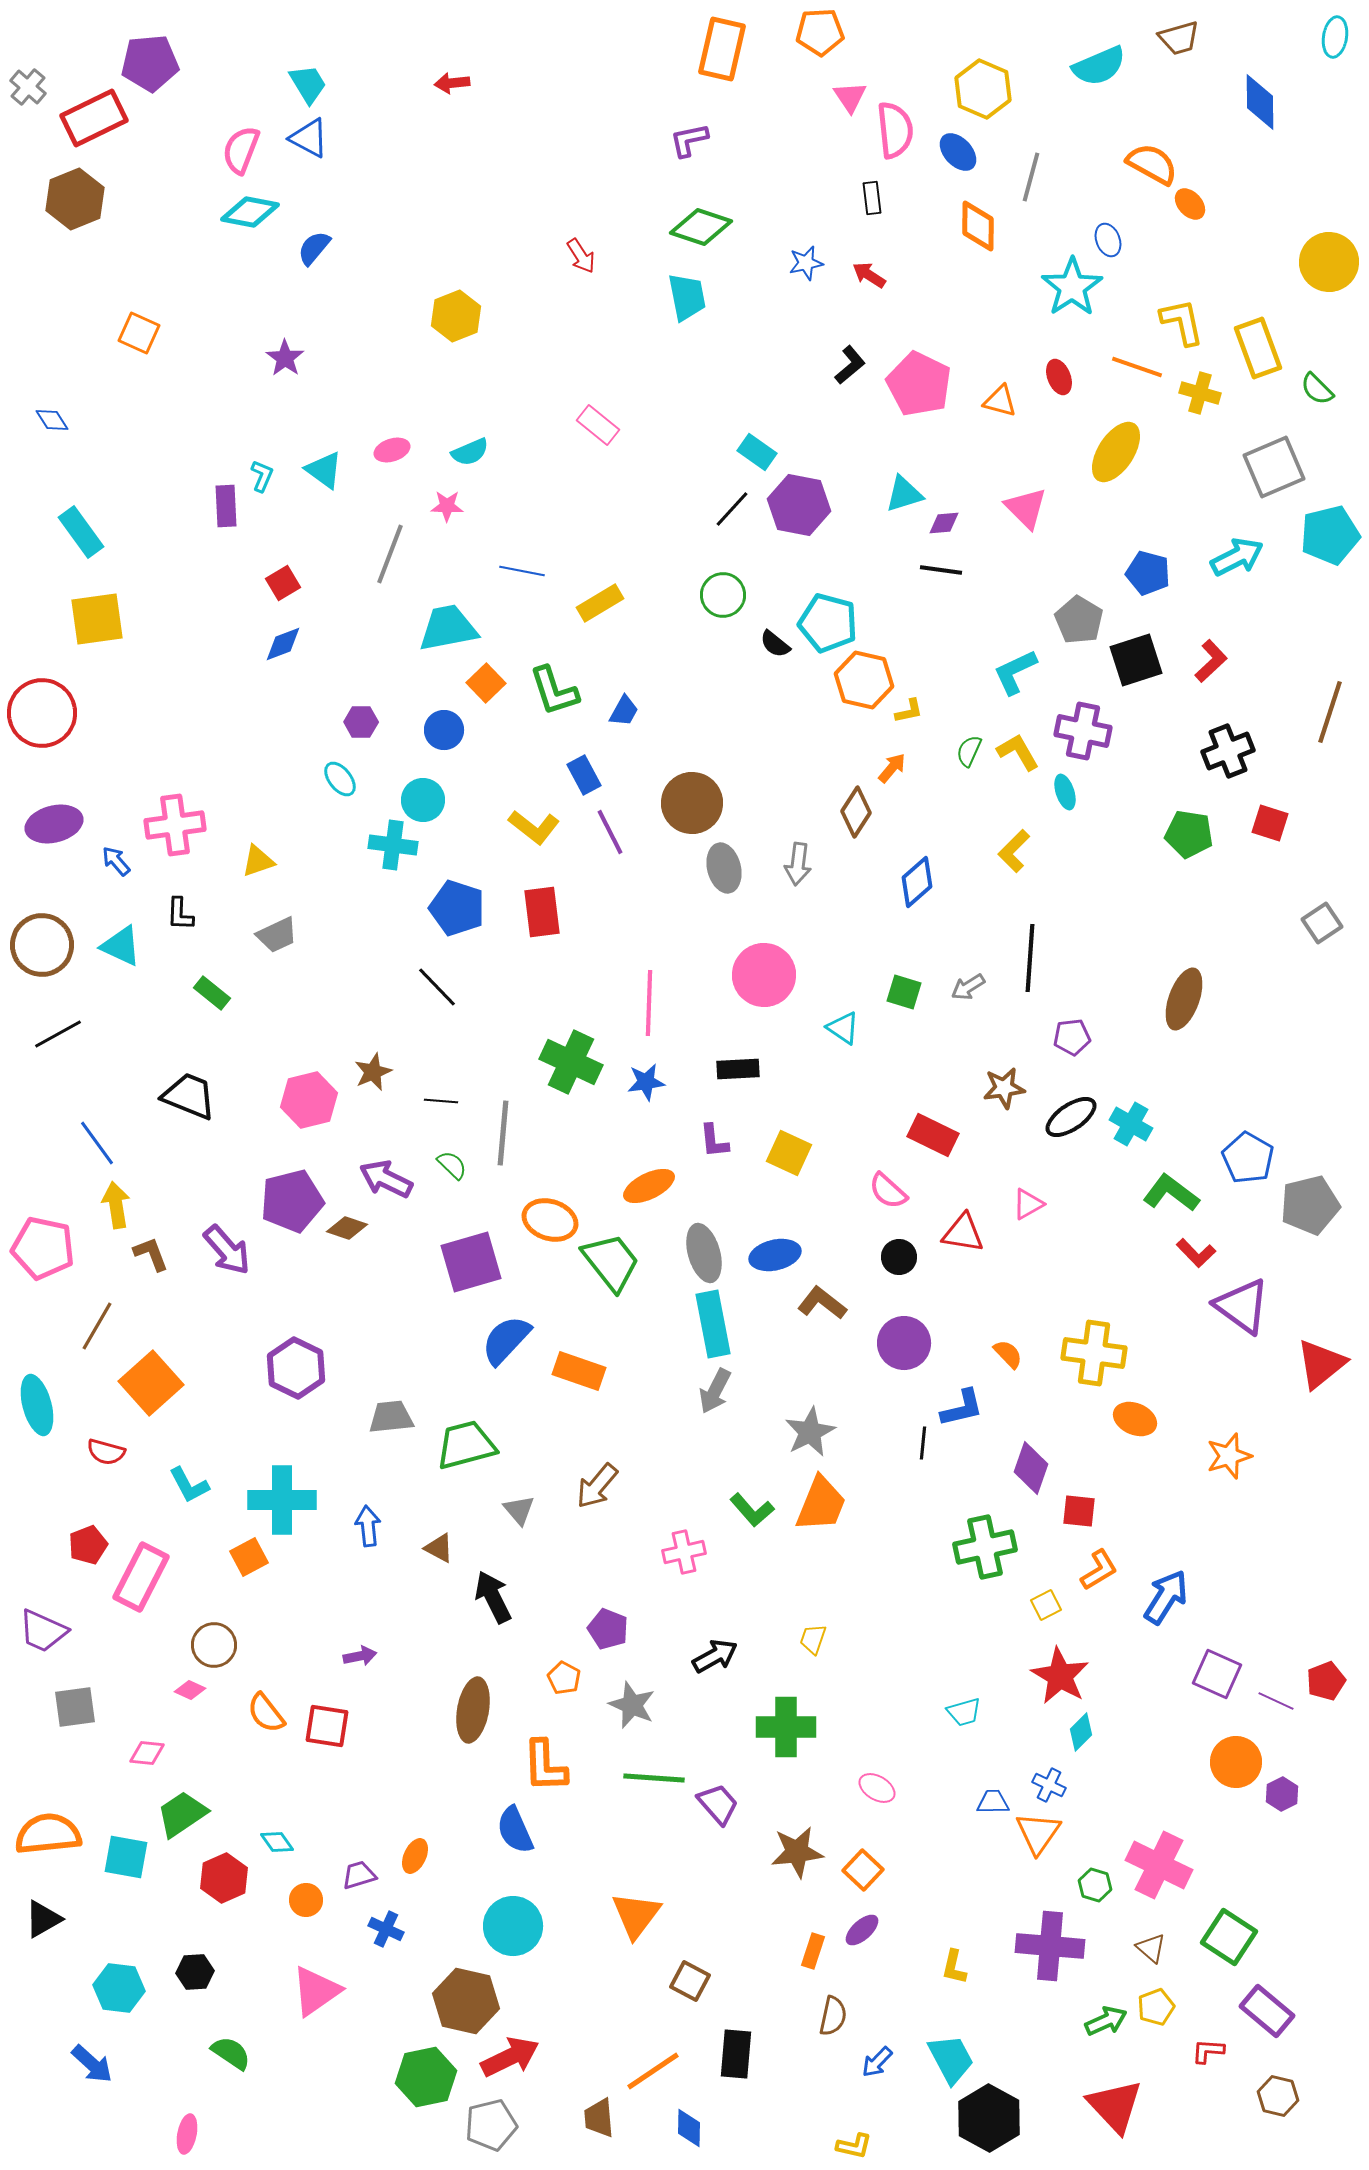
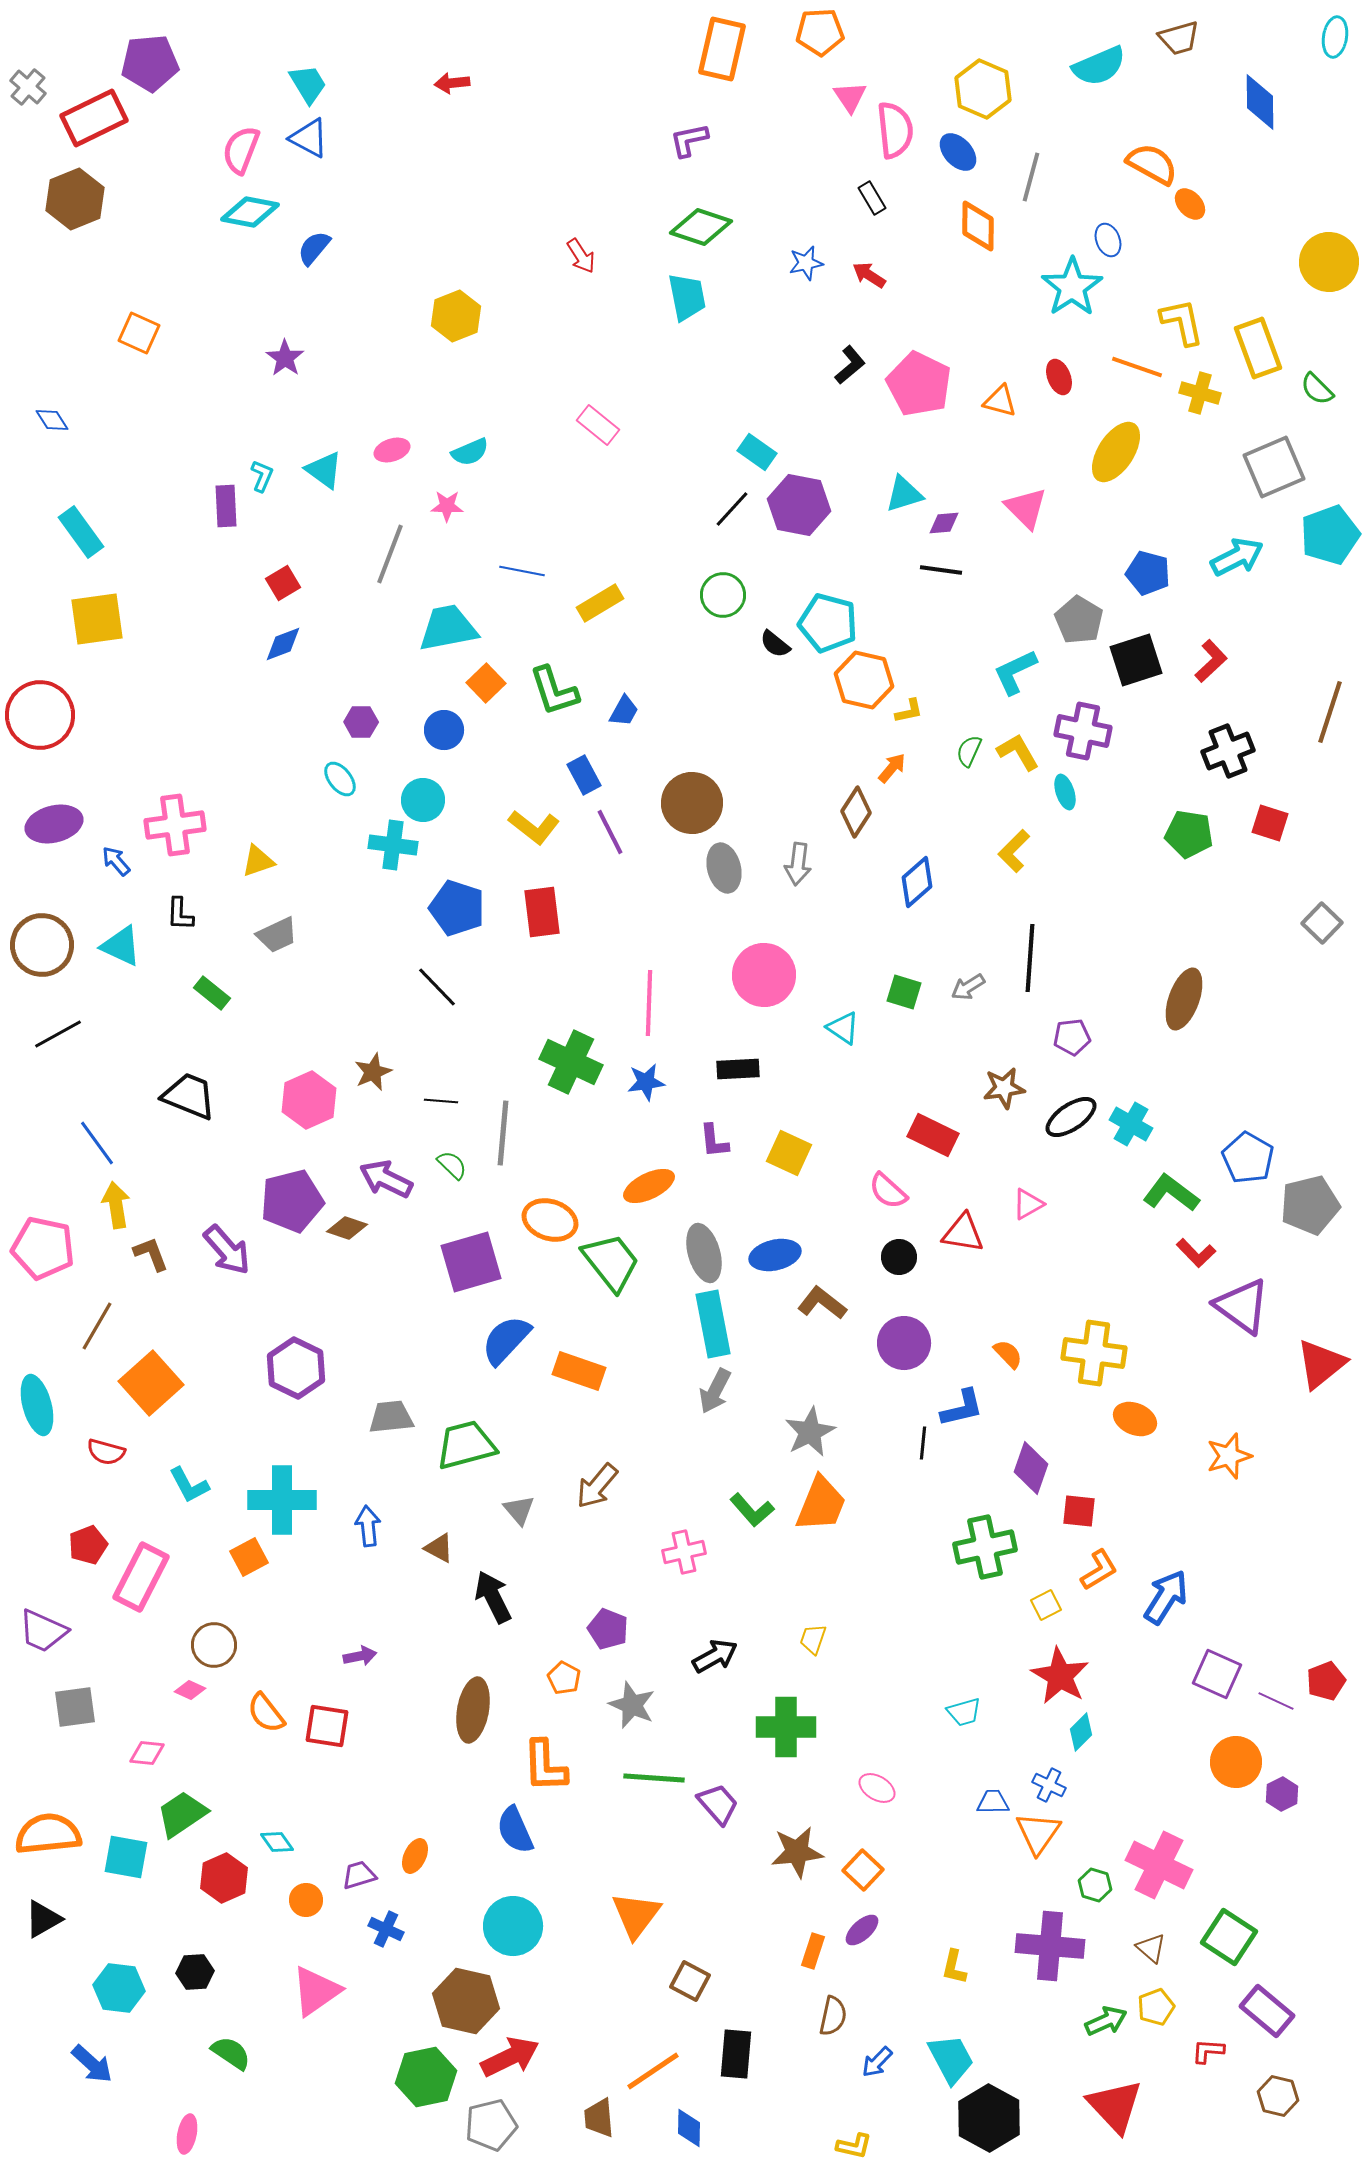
black rectangle at (872, 198): rotated 24 degrees counterclockwise
cyan pentagon at (1330, 535): rotated 6 degrees counterclockwise
red circle at (42, 713): moved 2 px left, 2 px down
gray square at (1322, 923): rotated 12 degrees counterclockwise
pink hexagon at (309, 1100): rotated 10 degrees counterclockwise
